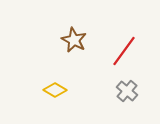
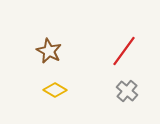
brown star: moved 25 px left, 11 px down
